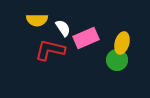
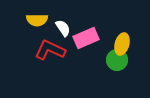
yellow ellipse: moved 1 px down
red L-shape: rotated 12 degrees clockwise
